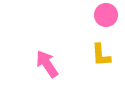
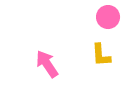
pink circle: moved 2 px right, 2 px down
